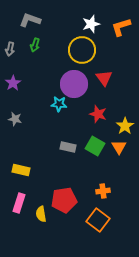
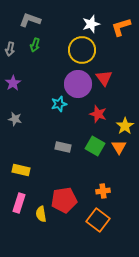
purple circle: moved 4 px right
cyan star: rotated 21 degrees counterclockwise
gray rectangle: moved 5 px left
